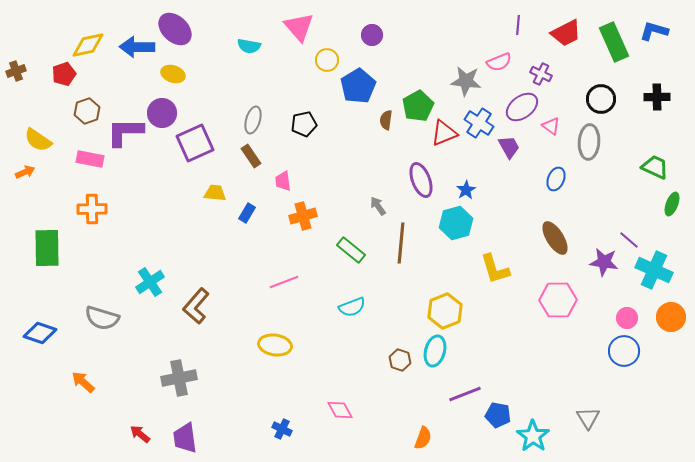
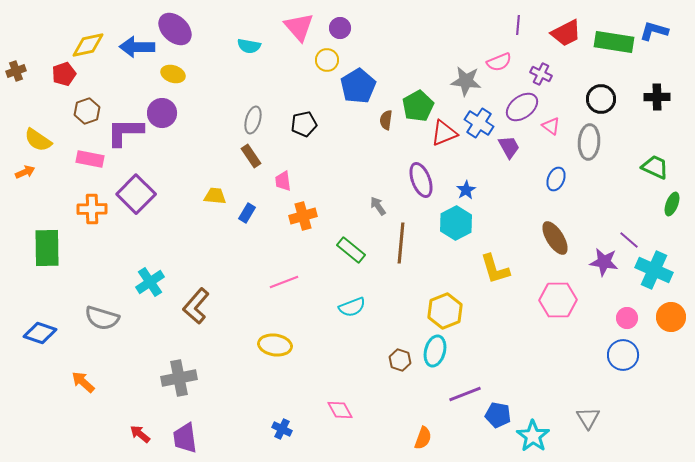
purple circle at (372, 35): moved 32 px left, 7 px up
green rectangle at (614, 42): rotated 57 degrees counterclockwise
purple square at (195, 143): moved 59 px left, 51 px down; rotated 21 degrees counterclockwise
yellow trapezoid at (215, 193): moved 3 px down
cyan hexagon at (456, 223): rotated 12 degrees counterclockwise
blue circle at (624, 351): moved 1 px left, 4 px down
